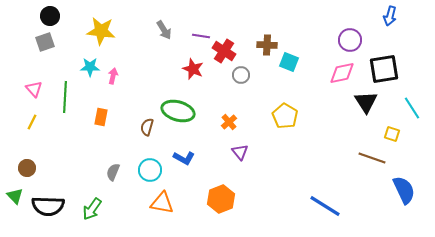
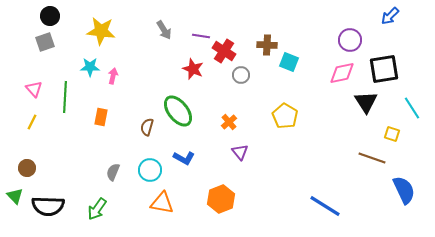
blue arrow: rotated 30 degrees clockwise
green ellipse: rotated 36 degrees clockwise
green arrow: moved 5 px right
